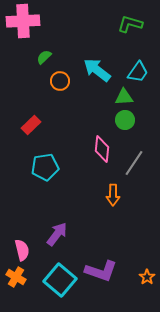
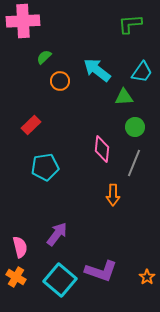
green L-shape: rotated 20 degrees counterclockwise
cyan trapezoid: moved 4 px right
green circle: moved 10 px right, 7 px down
gray line: rotated 12 degrees counterclockwise
pink semicircle: moved 2 px left, 3 px up
